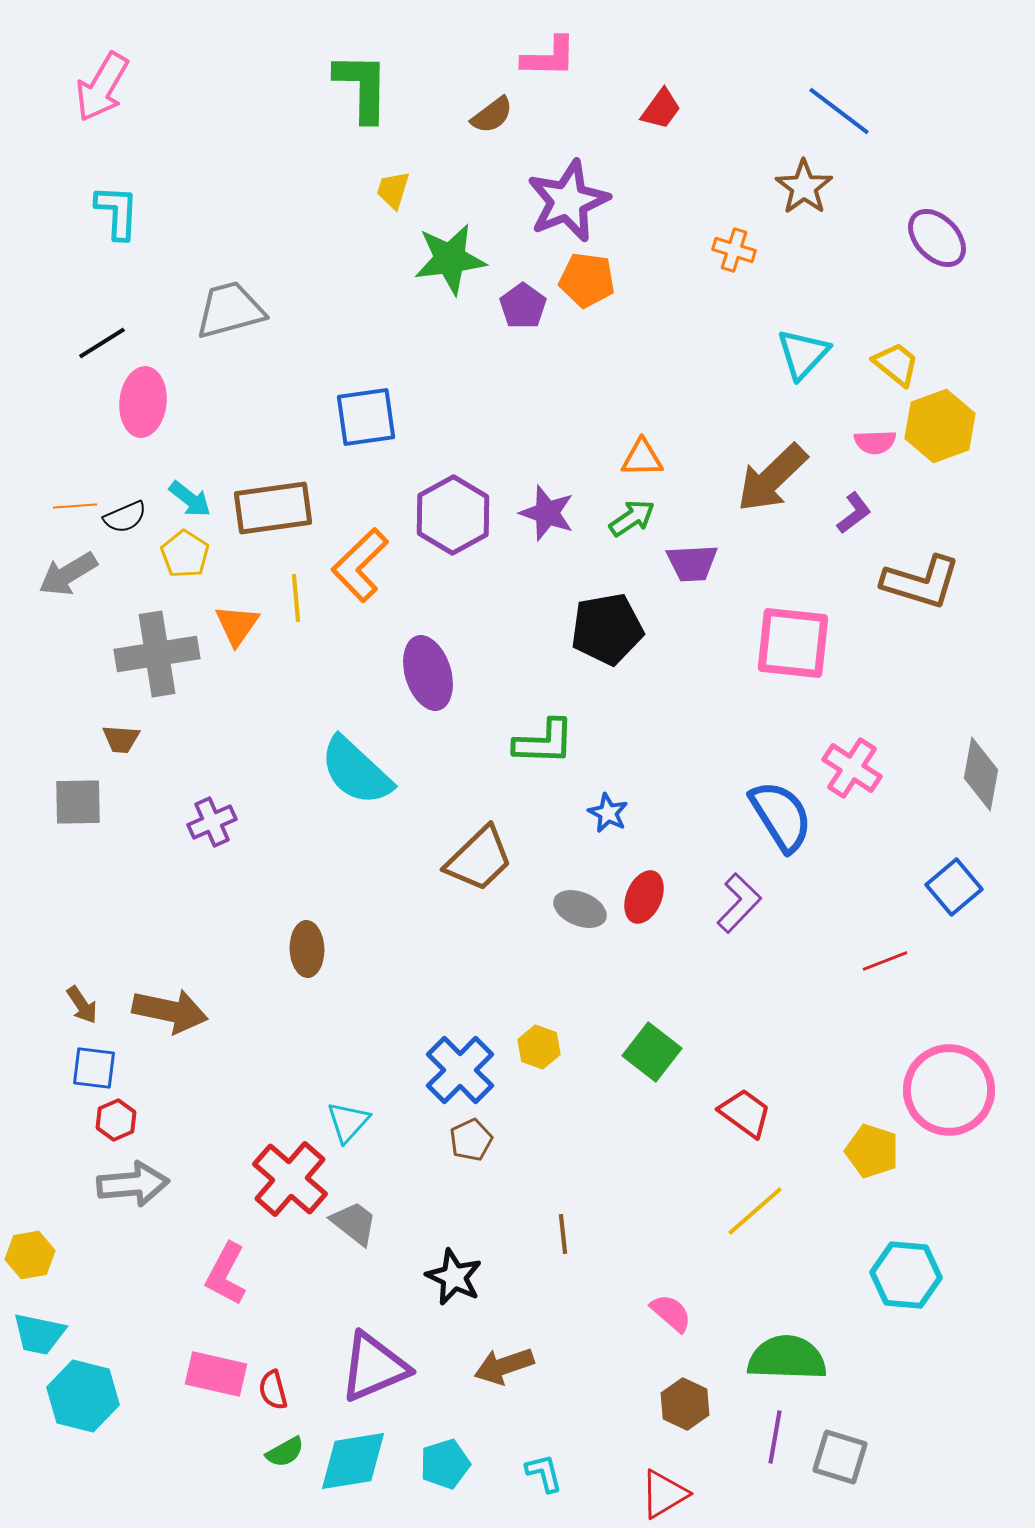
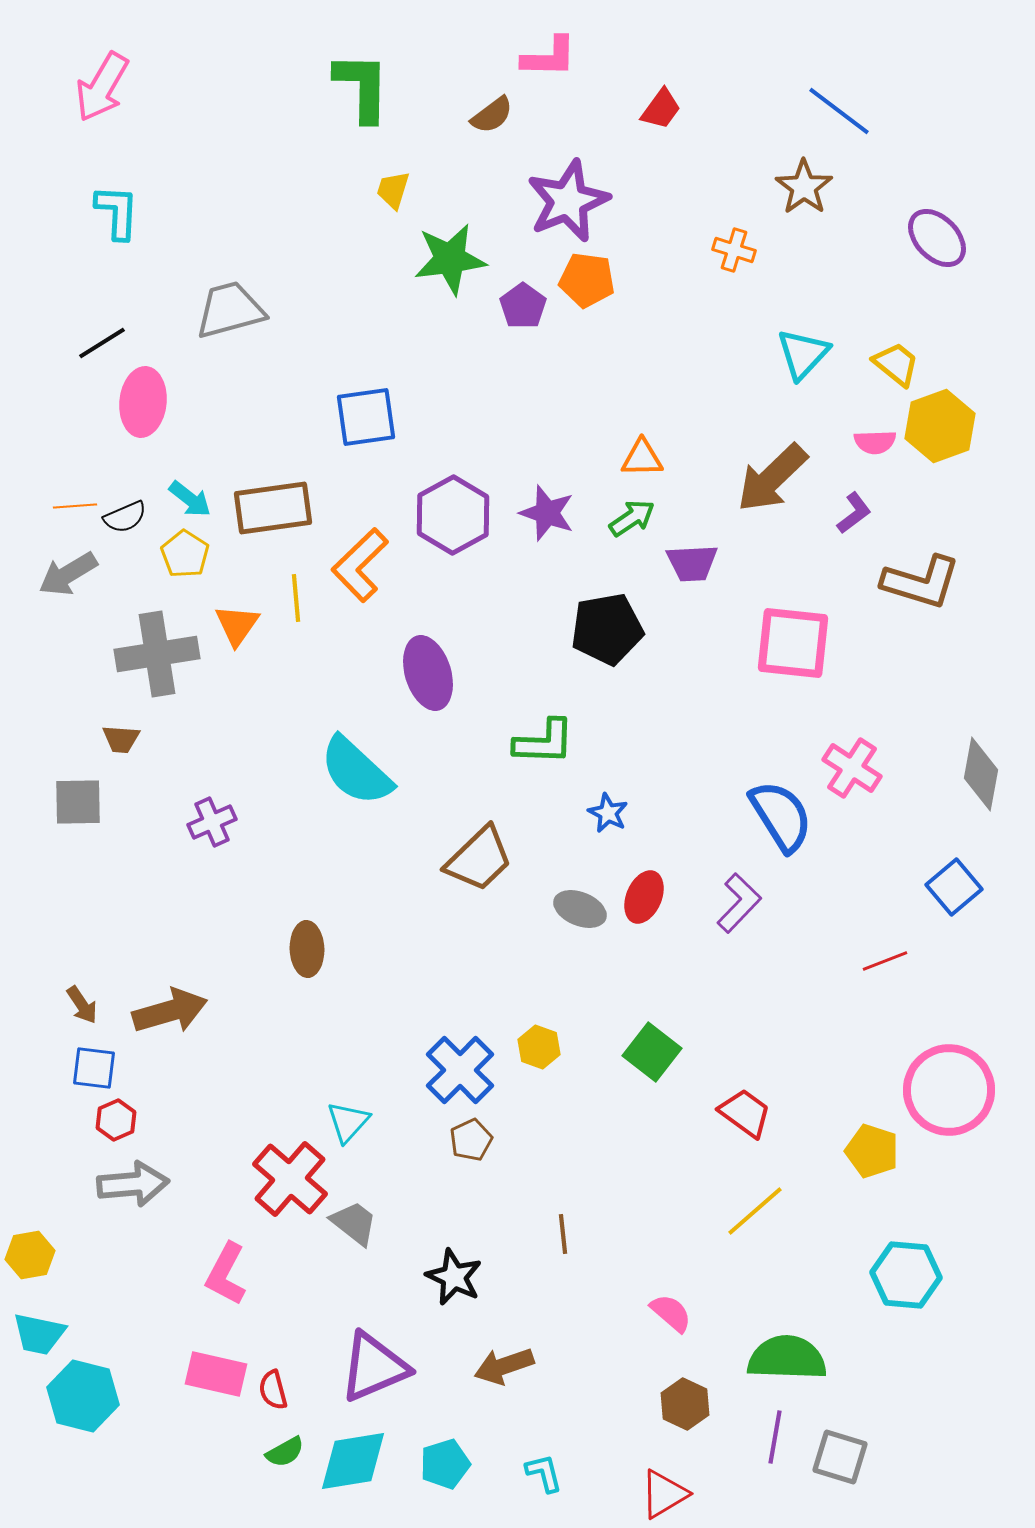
brown arrow at (170, 1011): rotated 28 degrees counterclockwise
